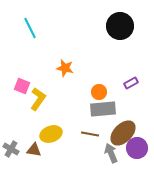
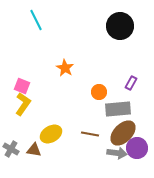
cyan line: moved 6 px right, 8 px up
orange star: rotated 18 degrees clockwise
purple rectangle: rotated 32 degrees counterclockwise
yellow L-shape: moved 15 px left, 5 px down
gray rectangle: moved 15 px right
yellow ellipse: rotated 10 degrees counterclockwise
gray arrow: moved 6 px right; rotated 120 degrees clockwise
